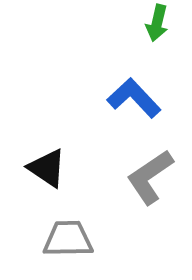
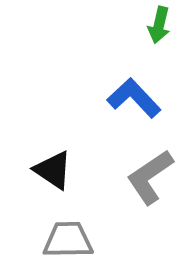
green arrow: moved 2 px right, 2 px down
black triangle: moved 6 px right, 2 px down
gray trapezoid: moved 1 px down
